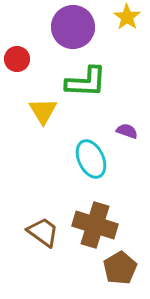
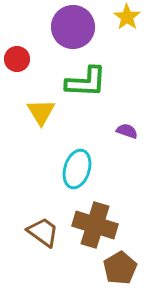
yellow triangle: moved 2 px left, 1 px down
cyan ellipse: moved 14 px left, 10 px down; rotated 42 degrees clockwise
